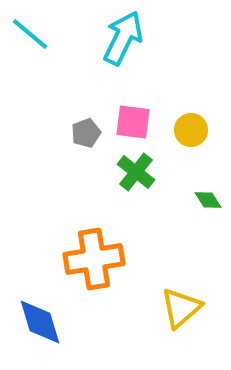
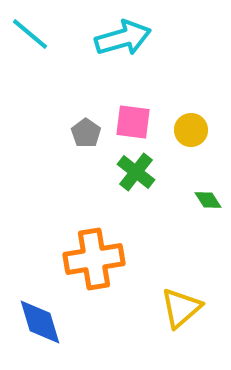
cyan arrow: rotated 48 degrees clockwise
gray pentagon: rotated 16 degrees counterclockwise
